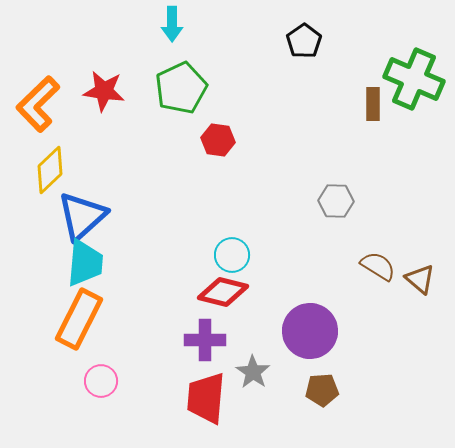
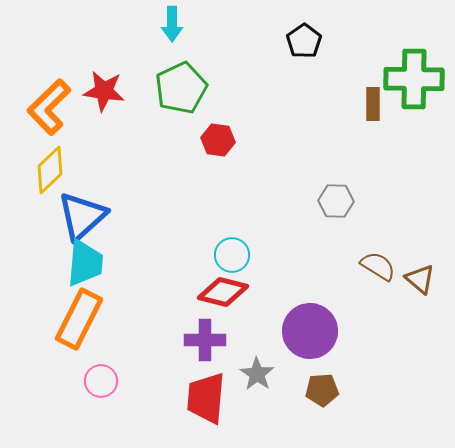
green cross: rotated 22 degrees counterclockwise
orange L-shape: moved 11 px right, 3 px down
gray star: moved 4 px right, 2 px down
